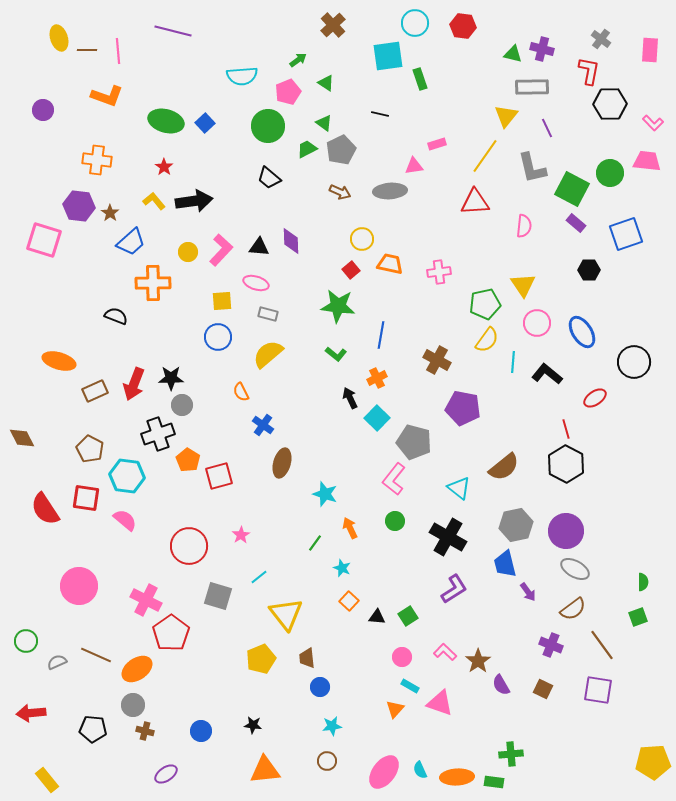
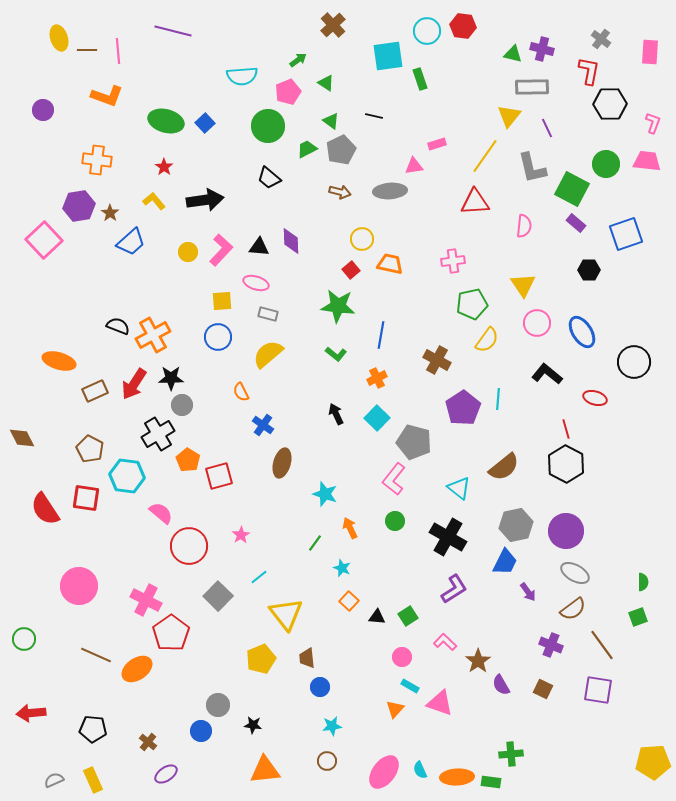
cyan circle at (415, 23): moved 12 px right, 8 px down
pink rectangle at (650, 50): moved 2 px down
black line at (380, 114): moved 6 px left, 2 px down
yellow triangle at (506, 116): moved 3 px right
green triangle at (324, 123): moved 7 px right, 2 px up
pink L-shape at (653, 123): rotated 115 degrees counterclockwise
green circle at (610, 173): moved 4 px left, 9 px up
brown arrow at (340, 192): rotated 10 degrees counterclockwise
black arrow at (194, 201): moved 11 px right, 1 px up
purple hexagon at (79, 206): rotated 16 degrees counterclockwise
pink square at (44, 240): rotated 30 degrees clockwise
pink cross at (439, 272): moved 14 px right, 11 px up
orange cross at (153, 283): moved 52 px down; rotated 28 degrees counterclockwise
green pentagon at (485, 304): moved 13 px left
black semicircle at (116, 316): moved 2 px right, 10 px down
cyan line at (513, 362): moved 15 px left, 37 px down
red arrow at (134, 384): rotated 12 degrees clockwise
black arrow at (350, 398): moved 14 px left, 16 px down
red ellipse at (595, 398): rotated 50 degrees clockwise
purple pentagon at (463, 408): rotated 28 degrees clockwise
black cross at (158, 434): rotated 12 degrees counterclockwise
pink semicircle at (125, 520): moved 36 px right, 7 px up
blue trapezoid at (505, 564): moved 2 px up; rotated 140 degrees counterclockwise
gray ellipse at (575, 569): moved 4 px down
gray square at (218, 596): rotated 28 degrees clockwise
green circle at (26, 641): moved 2 px left, 2 px up
pink L-shape at (445, 652): moved 10 px up
gray semicircle at (57, 662): moved 3 px left, 118 px down
gray circle at (133, 705): moved 85 px right
brown cross at (145, 731): moved 3 px right, 11 px down; rotated 24 degrees clockwise
yellow rectangle at (47, 780): moved 46 px right; rotated 15 degrees clockwise
green rectangle at (494, 782): moved 3 px left
